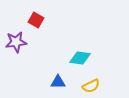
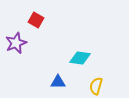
purple star: moved 1 px down; rotated 15 degrees counterclockwise
yellow semicircle: moved 5 px right; rotated 132 degrees clockwise
